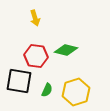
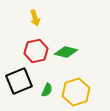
green diamond: moved 2 px down
red hexagon: moved 5 px up; rotated 20 degrees counterclockwise
black square: rotated 32 degrees counterclockwise
